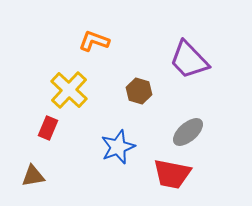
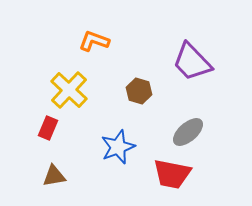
purple trapezoid: moved 3 px right, 2 px down
brown triangle: moved 21 px right
